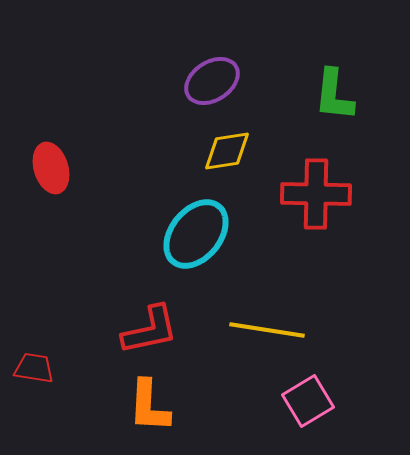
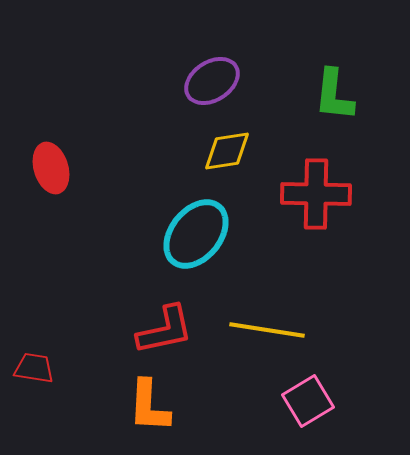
red L-shape: moved 15 px right
